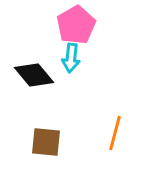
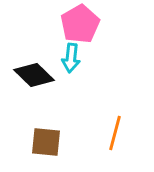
pink pentagon: moved 4 px right, 1 px up
black diamond: rotated 6 degrees counterclockwise
